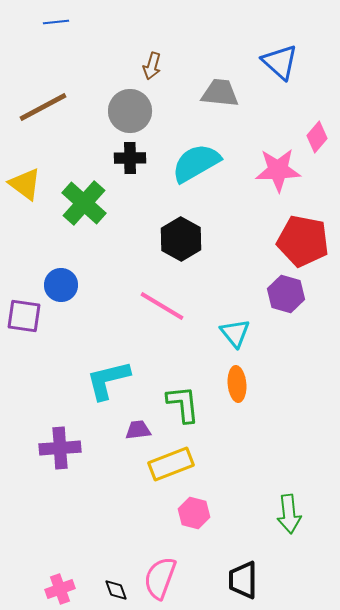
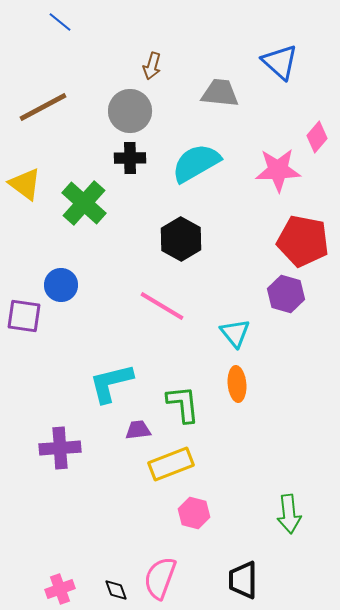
blue line: moved 4 px right; rotated 45 degrees clockwise
cyan L-shape: moved 3 px right, 3 px down
